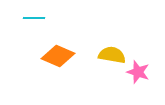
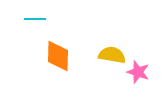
cyan line: moved 1 px right, 1 px down
orange diamond: rotated 68 degrees clockwise
